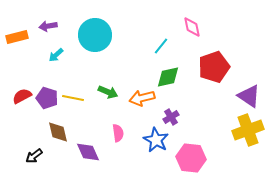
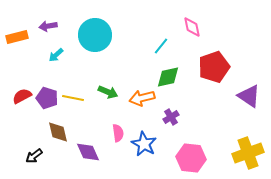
yellow cross: moved 23 px down
blue star: moved 12 px left, 4 px down
